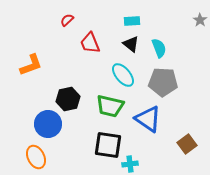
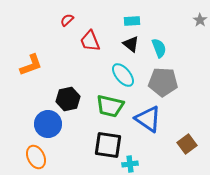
red trapezoid: moved 2 px up
